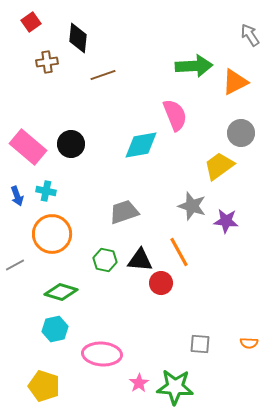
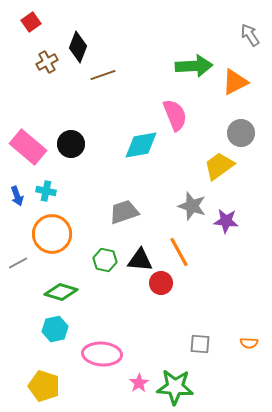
black diamond: moved 9 px down; rotated 16 degrees clockwise
brown cross: rotated 20 degrees counterclockwise
gray line: moved 3 px right, 2 px up
